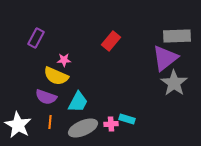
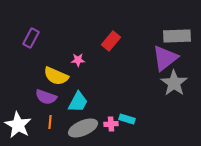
purple rectangle: moved 5 px left
pink star: moved 14 px right
